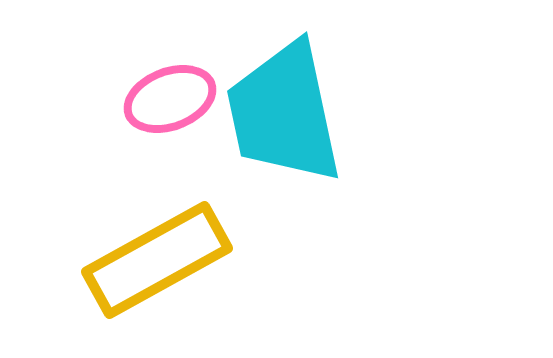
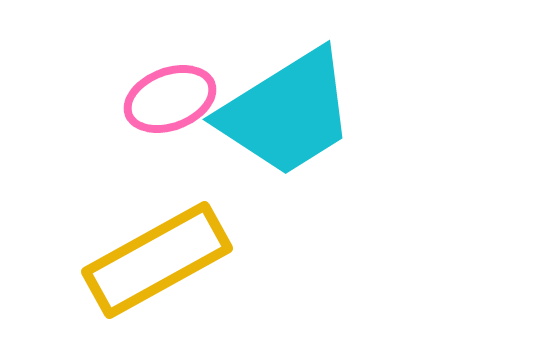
cyan trapezoid: moved 3 px right; rotated 110 degrees counterclockwise
